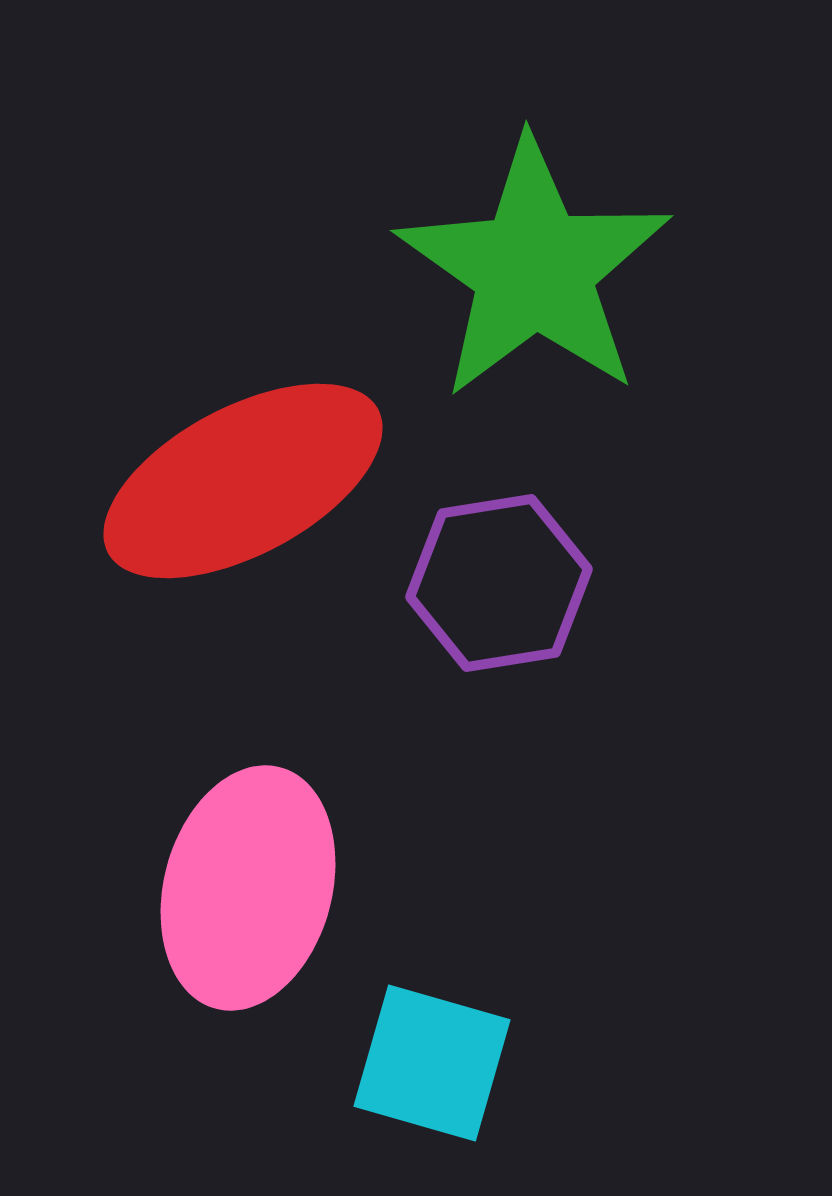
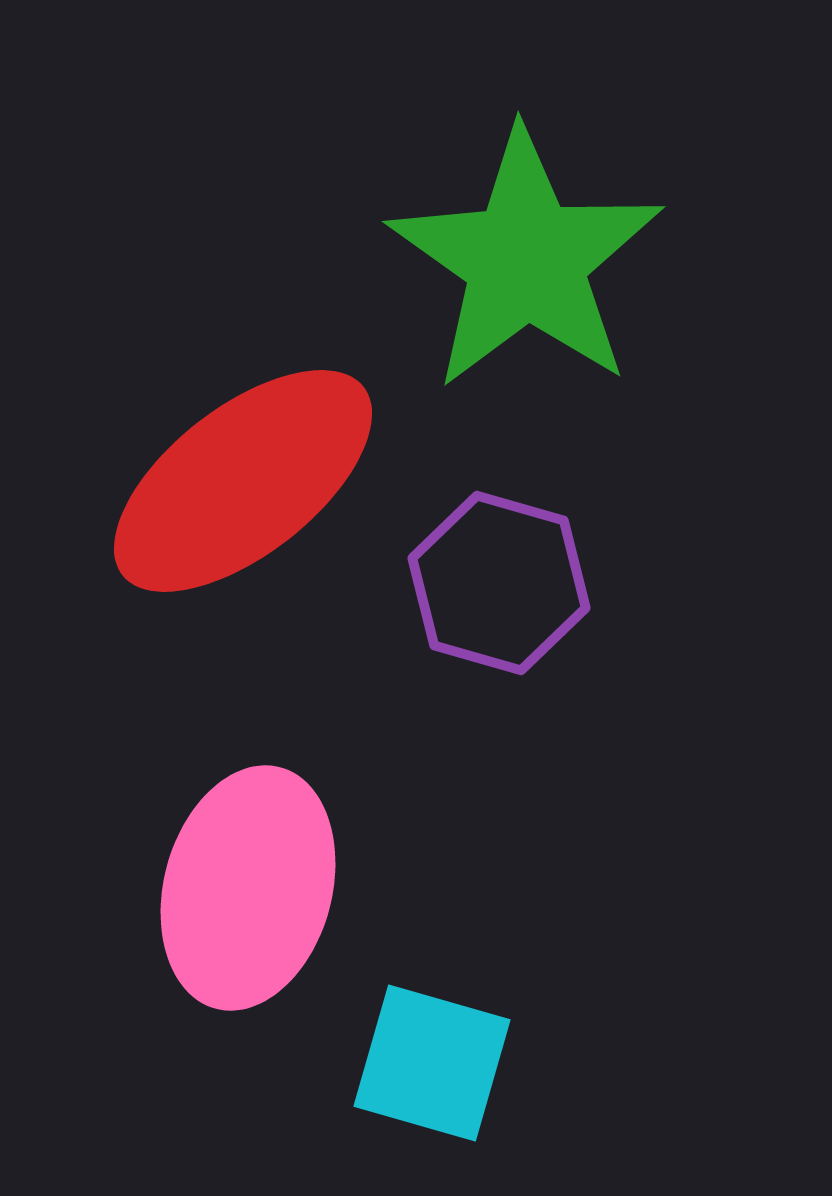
green star: moved 8 px left, 9 px up
red ellipse: rotated 10 degrees counterclockwise
purple hexagon: rotated 25 degrees clockwise
